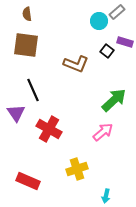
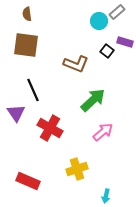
green arrow: moved 21 px left
red cross: moved 1 px right, 1 px up
